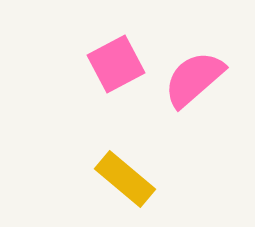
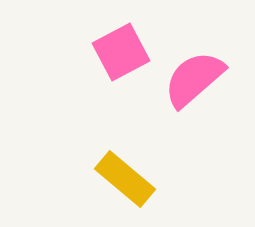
pink square: moved 5 px right, 12 px up
